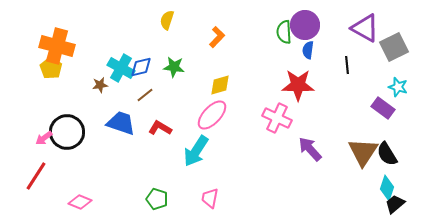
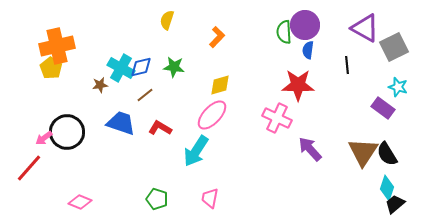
orange cross: rotated 28 degrees counterclockwise
red line: moved 7 px left, 8 px up; rotated 8 degrees clockwise
